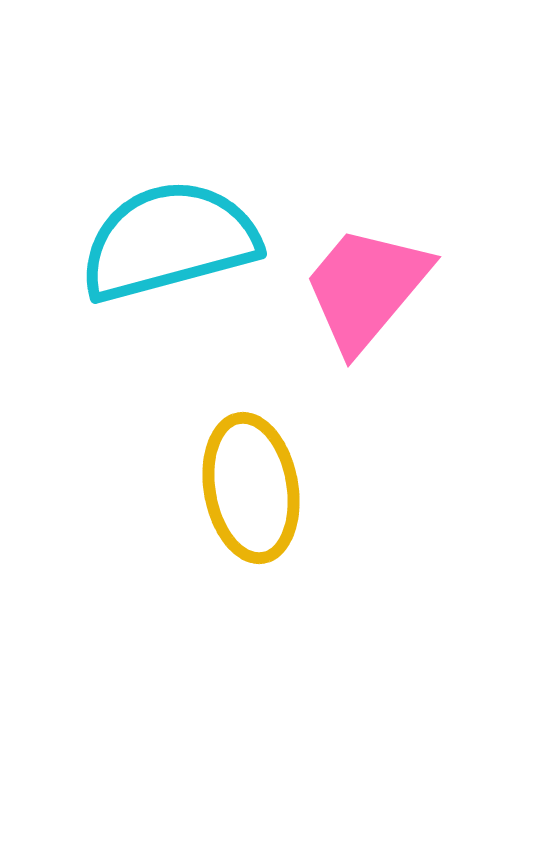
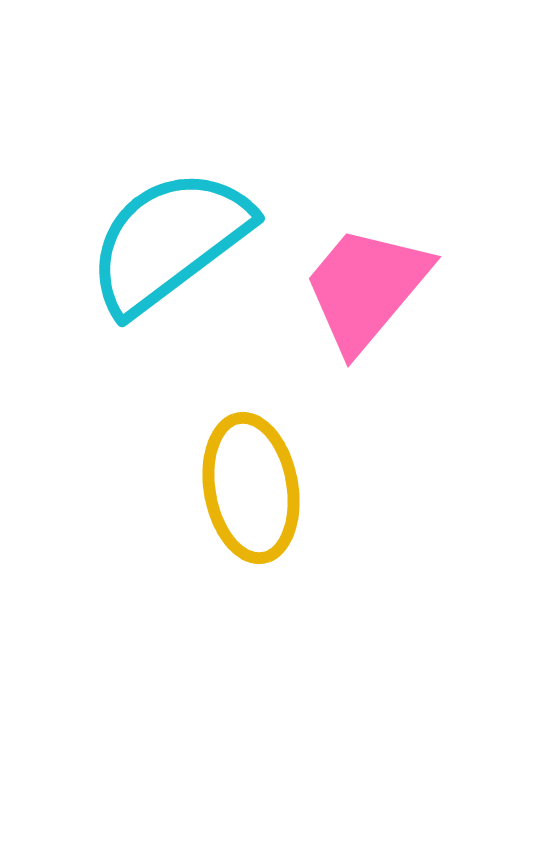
cyan semicircle: rotated 22 degrees counterclockwise
